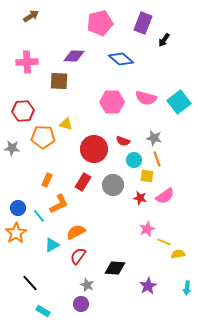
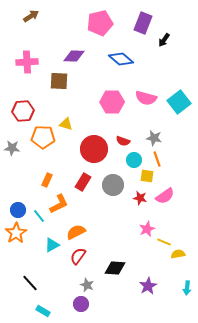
blue circle at (18, 208): moved 2 px down
